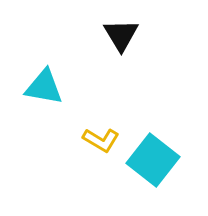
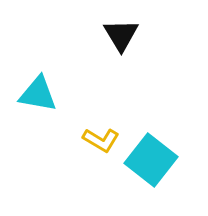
cyan triangle: moved 6 px left, 7 px down
cyan square: moved 2 px left
